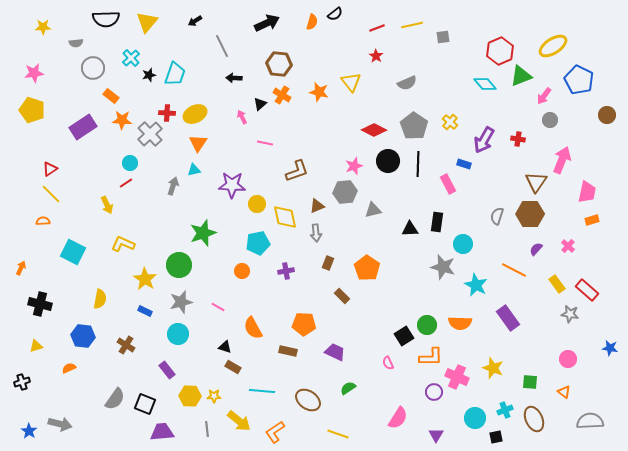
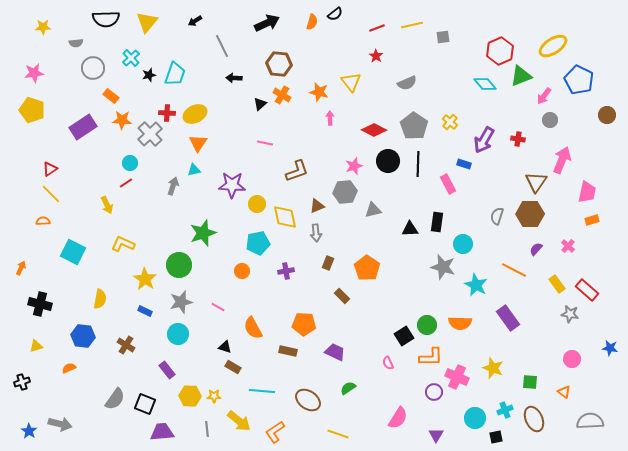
pink arrow at (242, 117): moved 88 px right, 1 px down; rotated 24 degrees clockwise
pink circle at (568, 359): moved 4 px right
